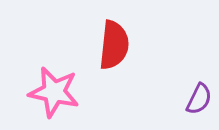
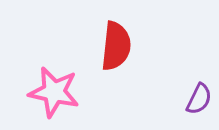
red semicircle: moved 2 px right, 1 px down
